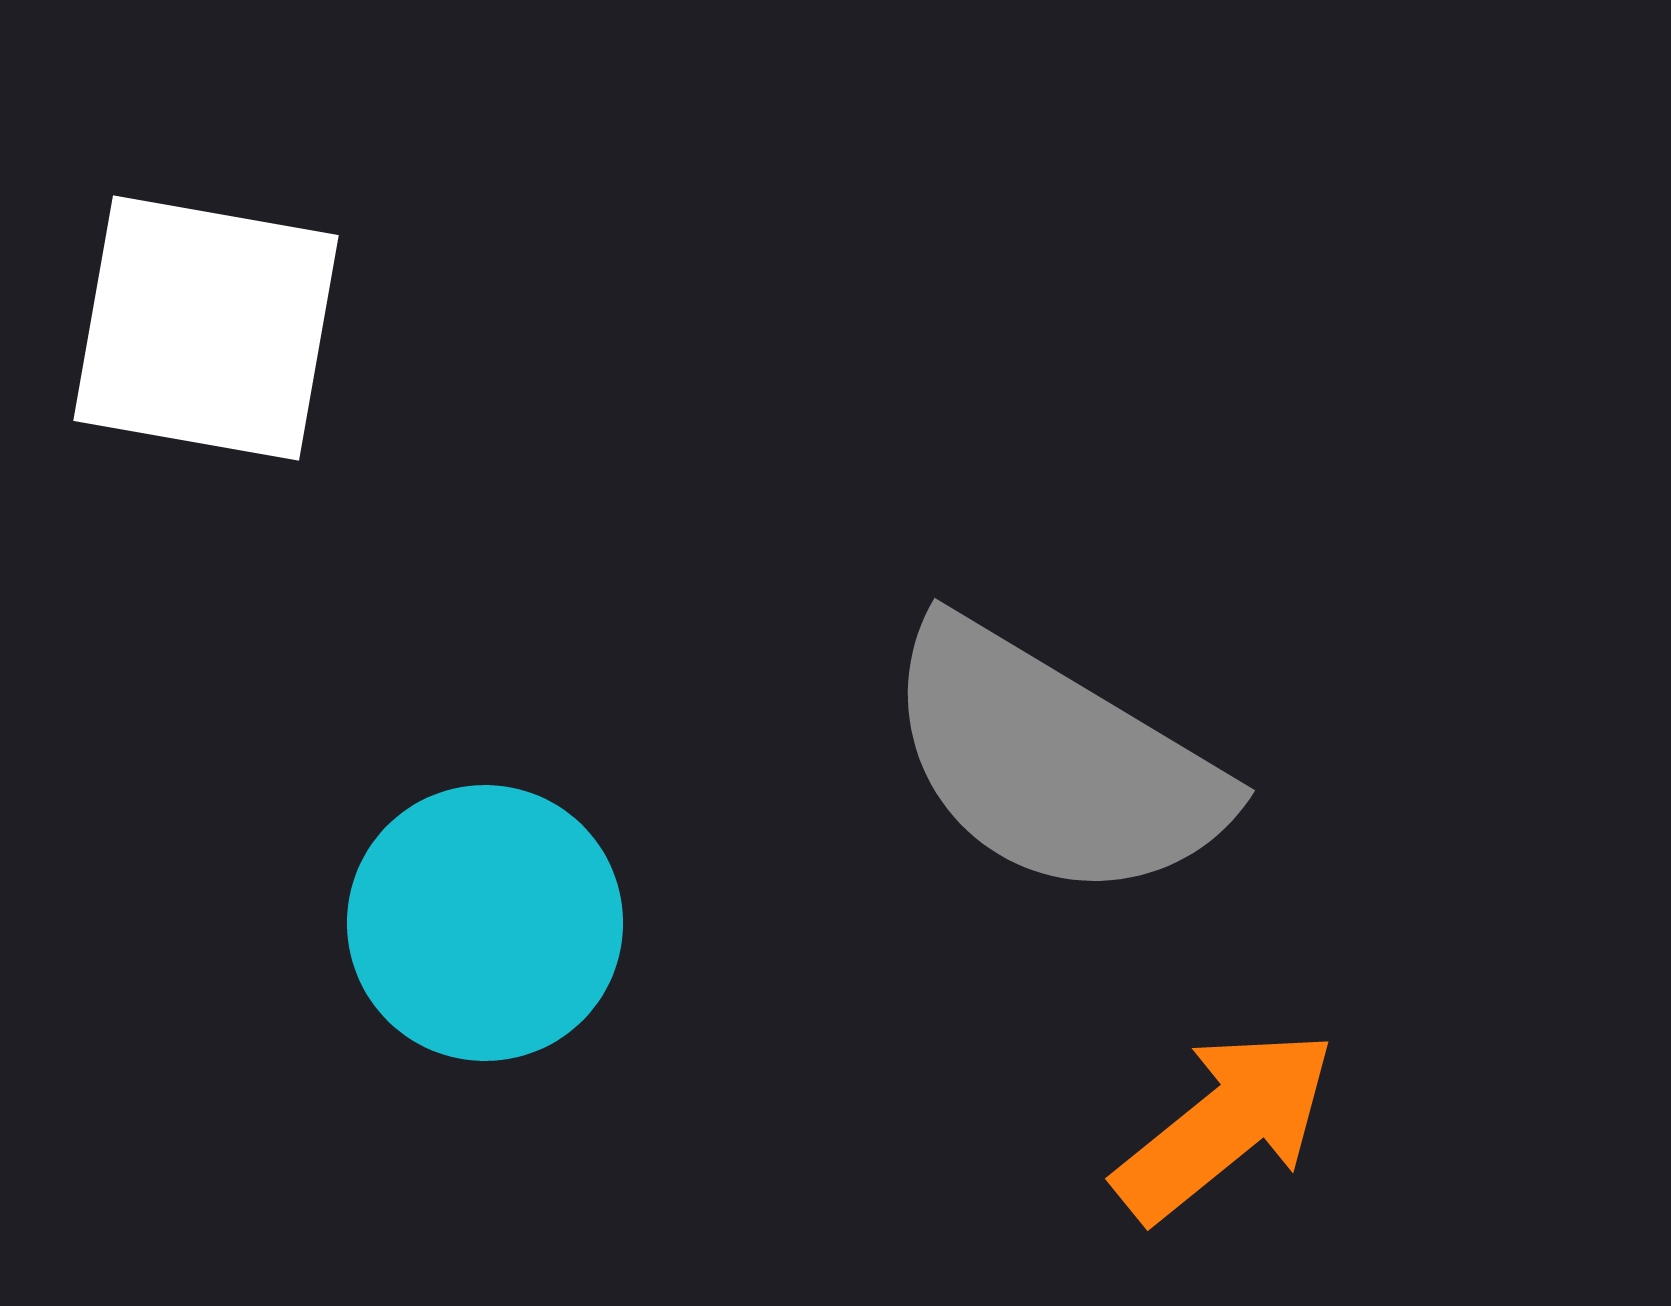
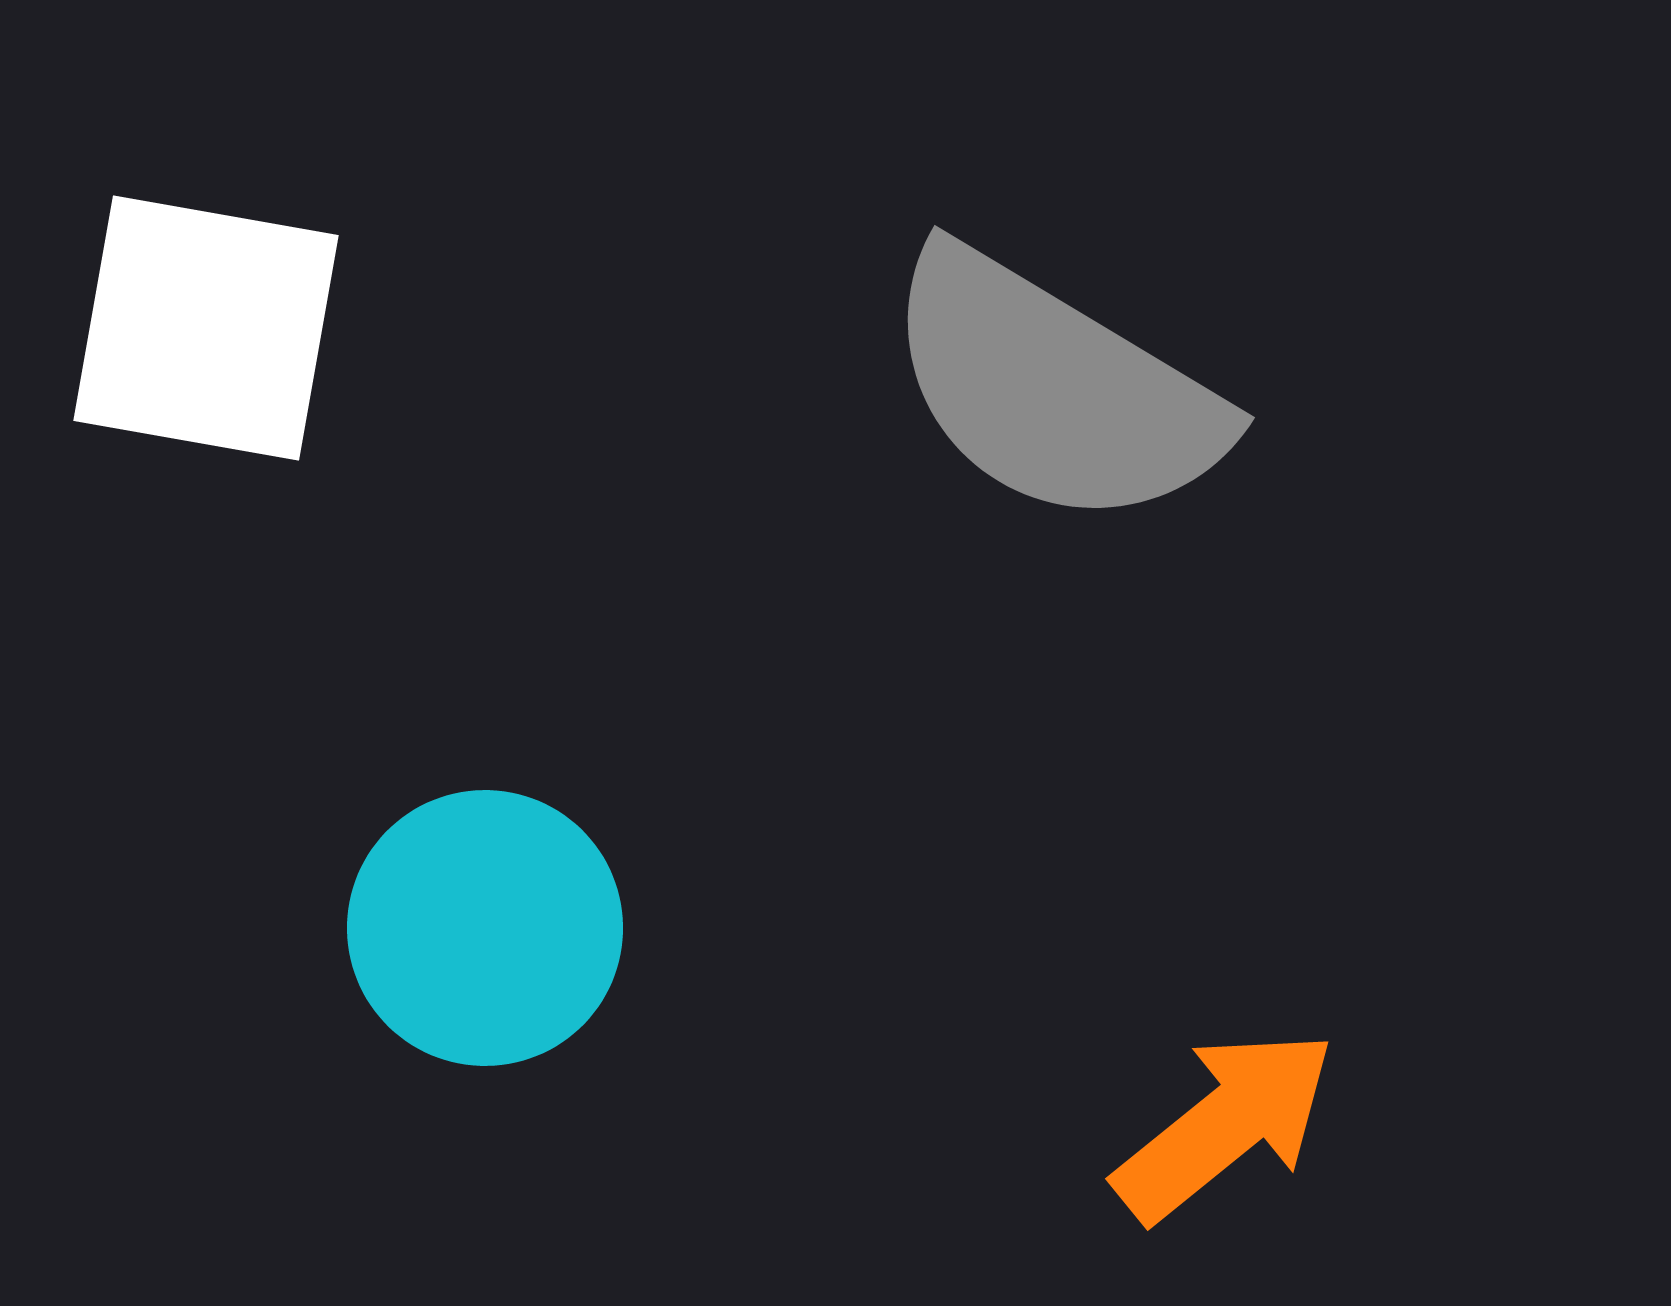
gray semicircle: moved 373 px up
cyan circle: moved 5 px down
